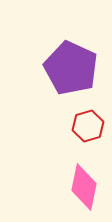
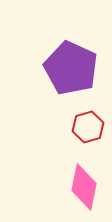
red hexagon: moved 1 px down
